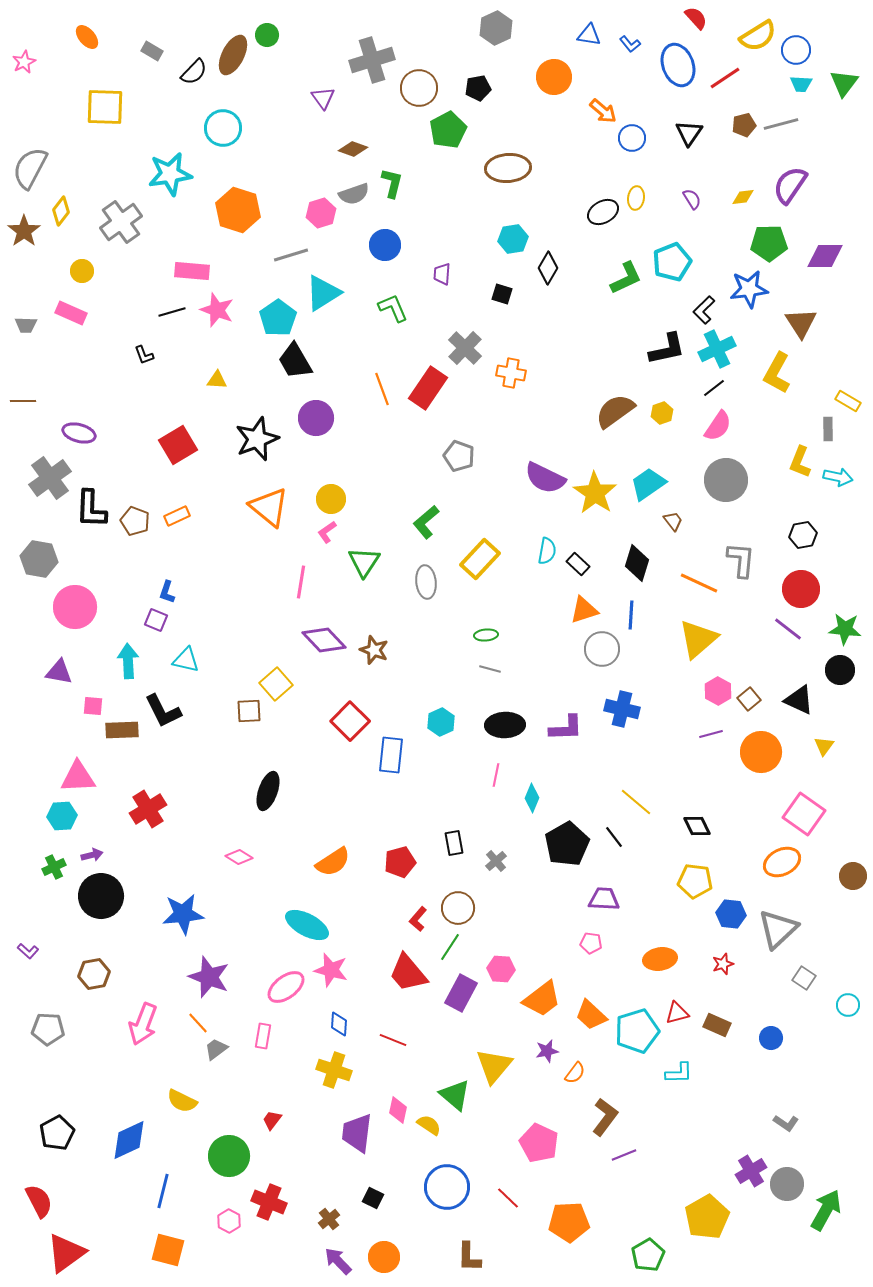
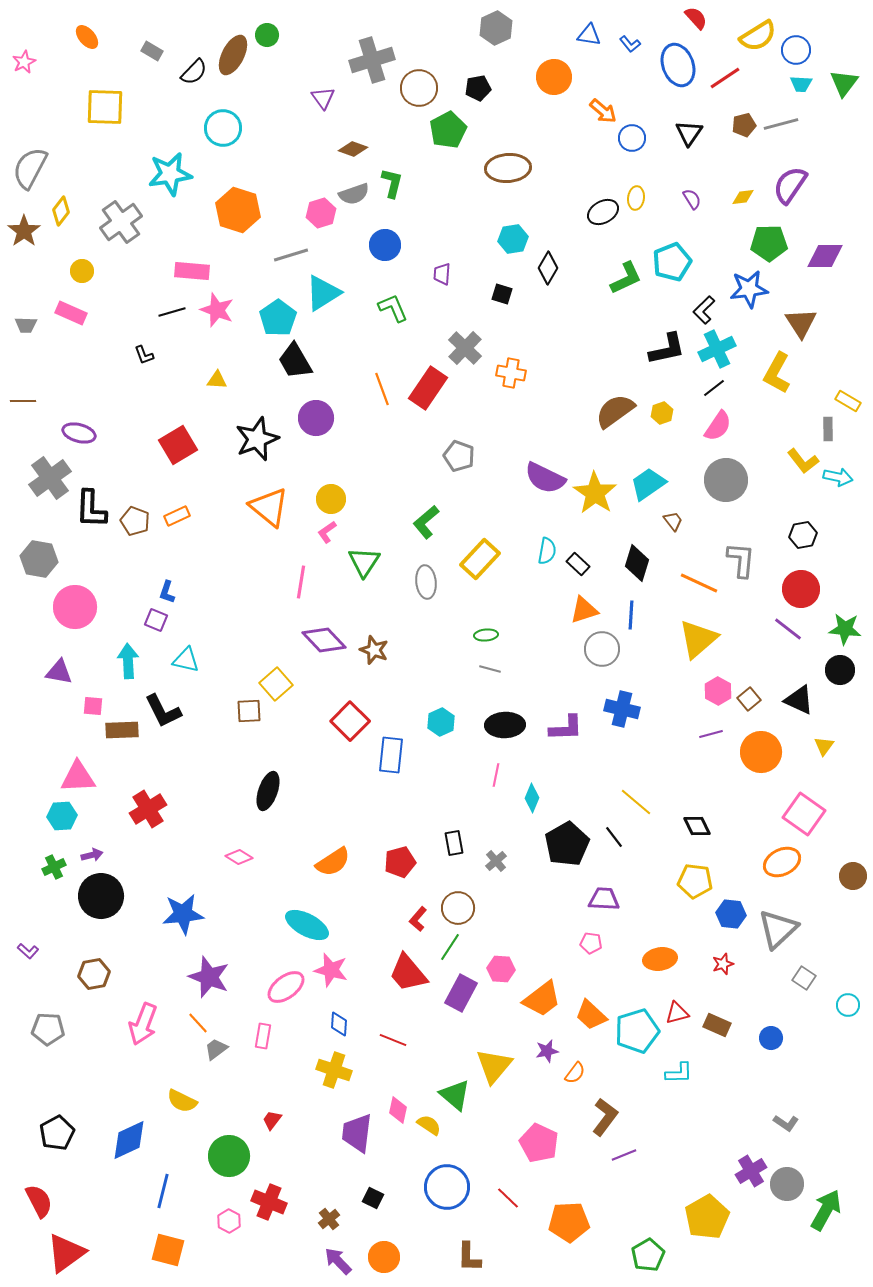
yellow L-shape at (800, 462): moved 3 px right, 1 px up; rotated 60 degrees counterclockwise
